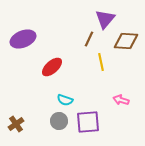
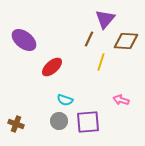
purple ellipse: moved 1 px right, 1 px down; rotated 60 degrees clockwise
yellow line: rotated 30 degrees clockwise
brown cross: rotated 35 degrees counterclockwise
